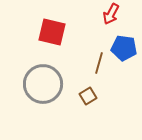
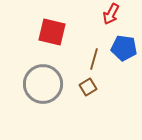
brown line: moved 5 px left, 4 px up
brown square: moved 9 px up
